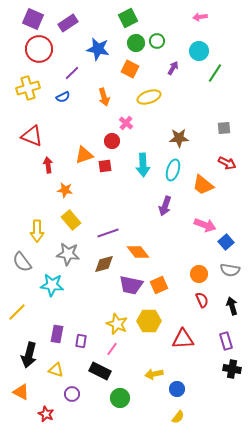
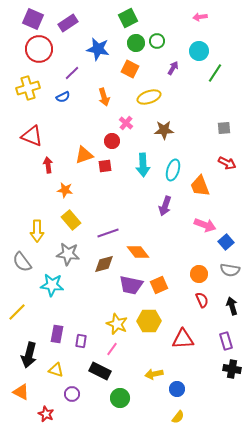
brown star at (179, 138): moved 15 px left, 8 px up
orange trapezoid at (203, 185): moved 3 px left, 1 px down; rotated 30 degrees clockwise
